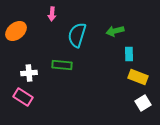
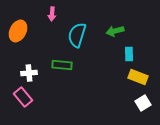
orange ellipse: moved 2 px right; rotated 25 degrees counterclockwise
pink rectangle: rotated 18 degrees clockwise
